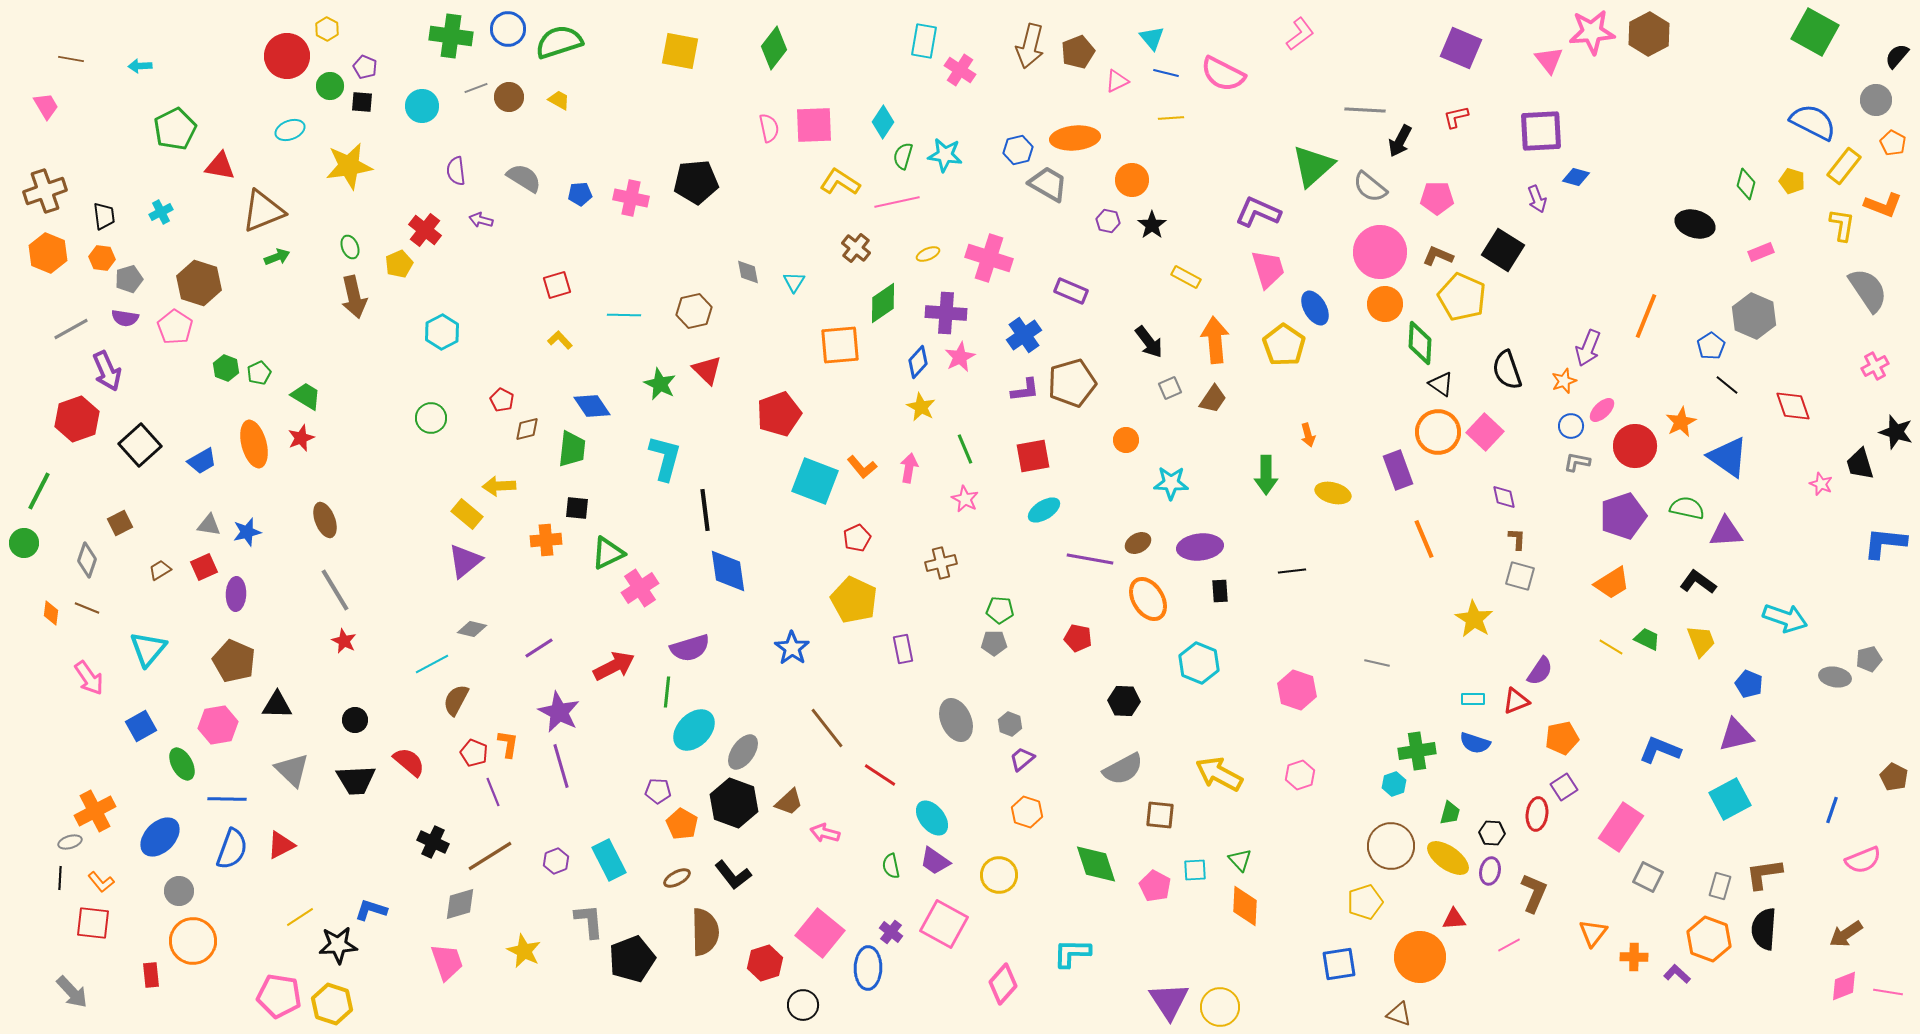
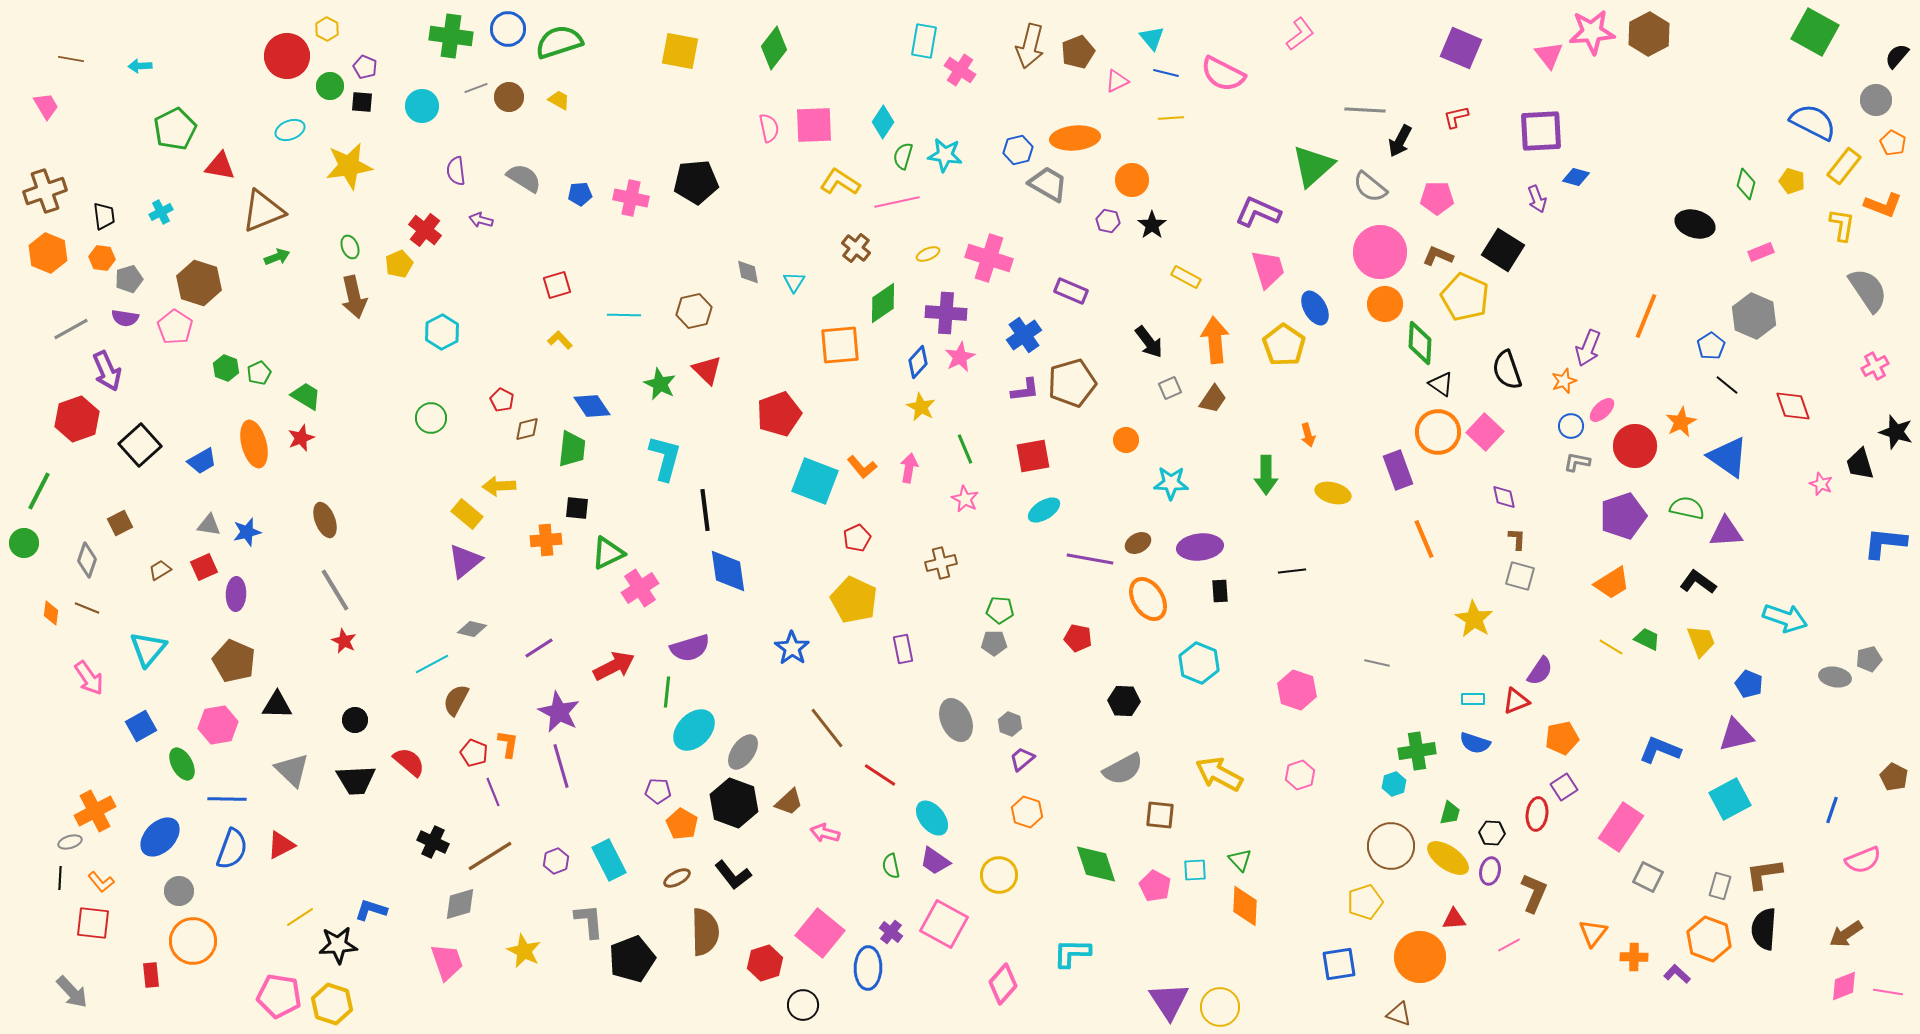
pink triangle at (1549, 60): moved 5 px up
yellow pentagon at (1462, 297): moved 3 px right
